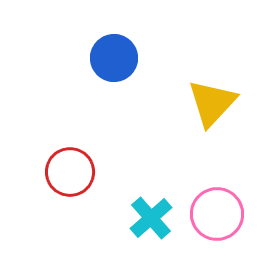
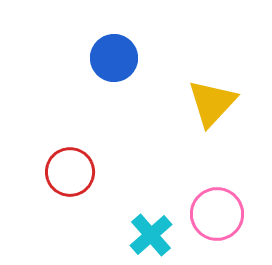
cyan cross: moved 17 px down
